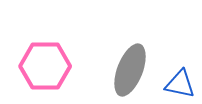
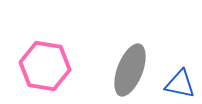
pink hexagon: rotated 9 degrees clockwise
